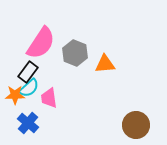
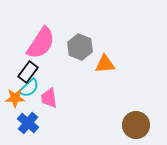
gray hexagon: moved 5 px right, 6 px up
orange star: moved 3 px down
